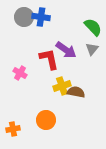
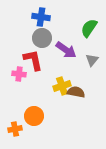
gray circle: moved 18 px right, 21 px down
green semicircle: moved 4 px left, 1 px down; rotated 102 degrees counterclockwise
gray triangle: moved 11 px down
red L-shape: moved 16 px left, 1 px down
pink cross: moved 1 px left, 1 px down; rotated 24 degrees counterclockwise
orange circle: moved 12 px left, 4 px up
orange cross: moved 2 px right
